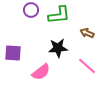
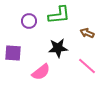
purple circle: moved 2 px left, 11 px down
